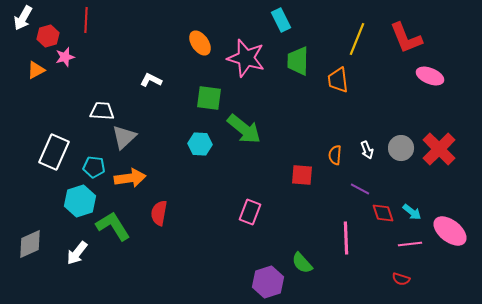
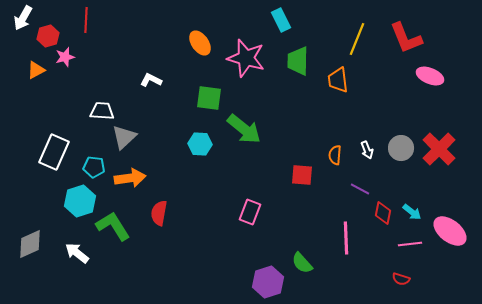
red diamond at (383, 213): rotated 30 degrees clockwise
white arrow at (77, 253): rotated 90 degrees clockwise
